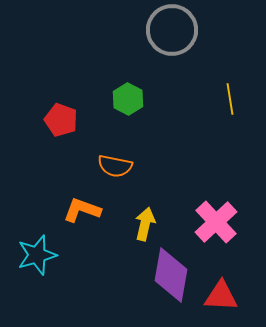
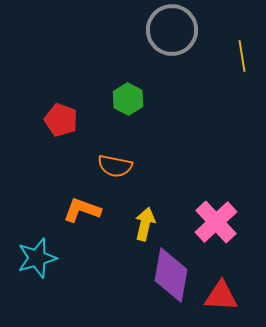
yellow line: moved 12 px right, 43 px up
cyan star: moved 3 px down
